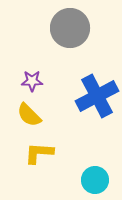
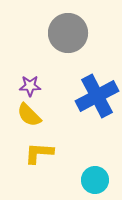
gray circle: moved 2 px left, 5 px down
purple star: moved 2 px left, 5 px down
